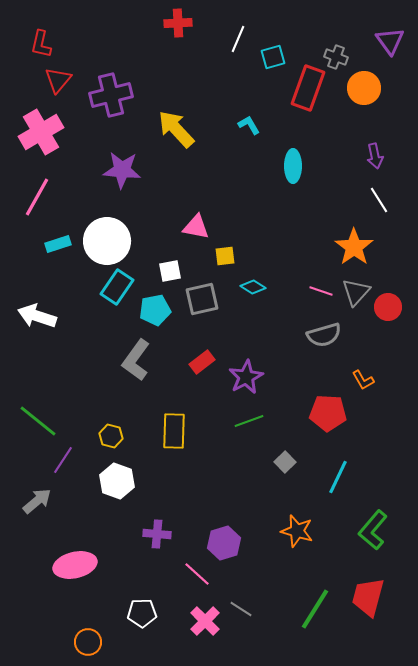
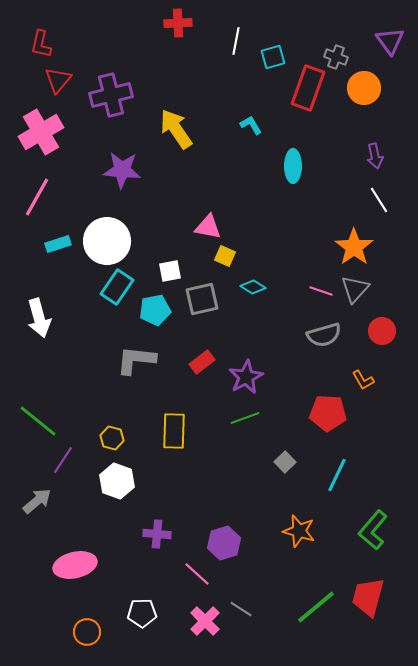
white line at (238, 39): moved 2 px left, 2 px down; rotated 12 degrees counterclockwise
cyan L-shape at (249, 125): moved 2 px right
yellow arrow at (176, 129): rotated 9 degrees clockwise
pink triangle at (196, 227): moved 12 px right
yellow square at (225, 256): rotated 30 degrees clockwise
gray triangle at (356, 292): moved 1 px left, 3 px up
red circle at (388, 307): moved 6 px left, 24 px down
white arrow at (37, 316): moved 2 px right, 2 px down; rotated 123 degrees counterclockwise
gray L-shape at (136, 360): rotated 60 degrees clockwise
green line at (249, 421): moved 4 px left, 3 px up
yellow hexagon at (111, 436): moved 1 px right, 2 px down
cyan line at (338, 477): moved 1 px left, 2 px up
orange star at (297, 531): moved 2 px right
green line at (315, 609): moved 1 px right, 2 px up; rotated 18 degrees clockwise
orange circle at (88, 642): moved 1 px left, 10 px up
